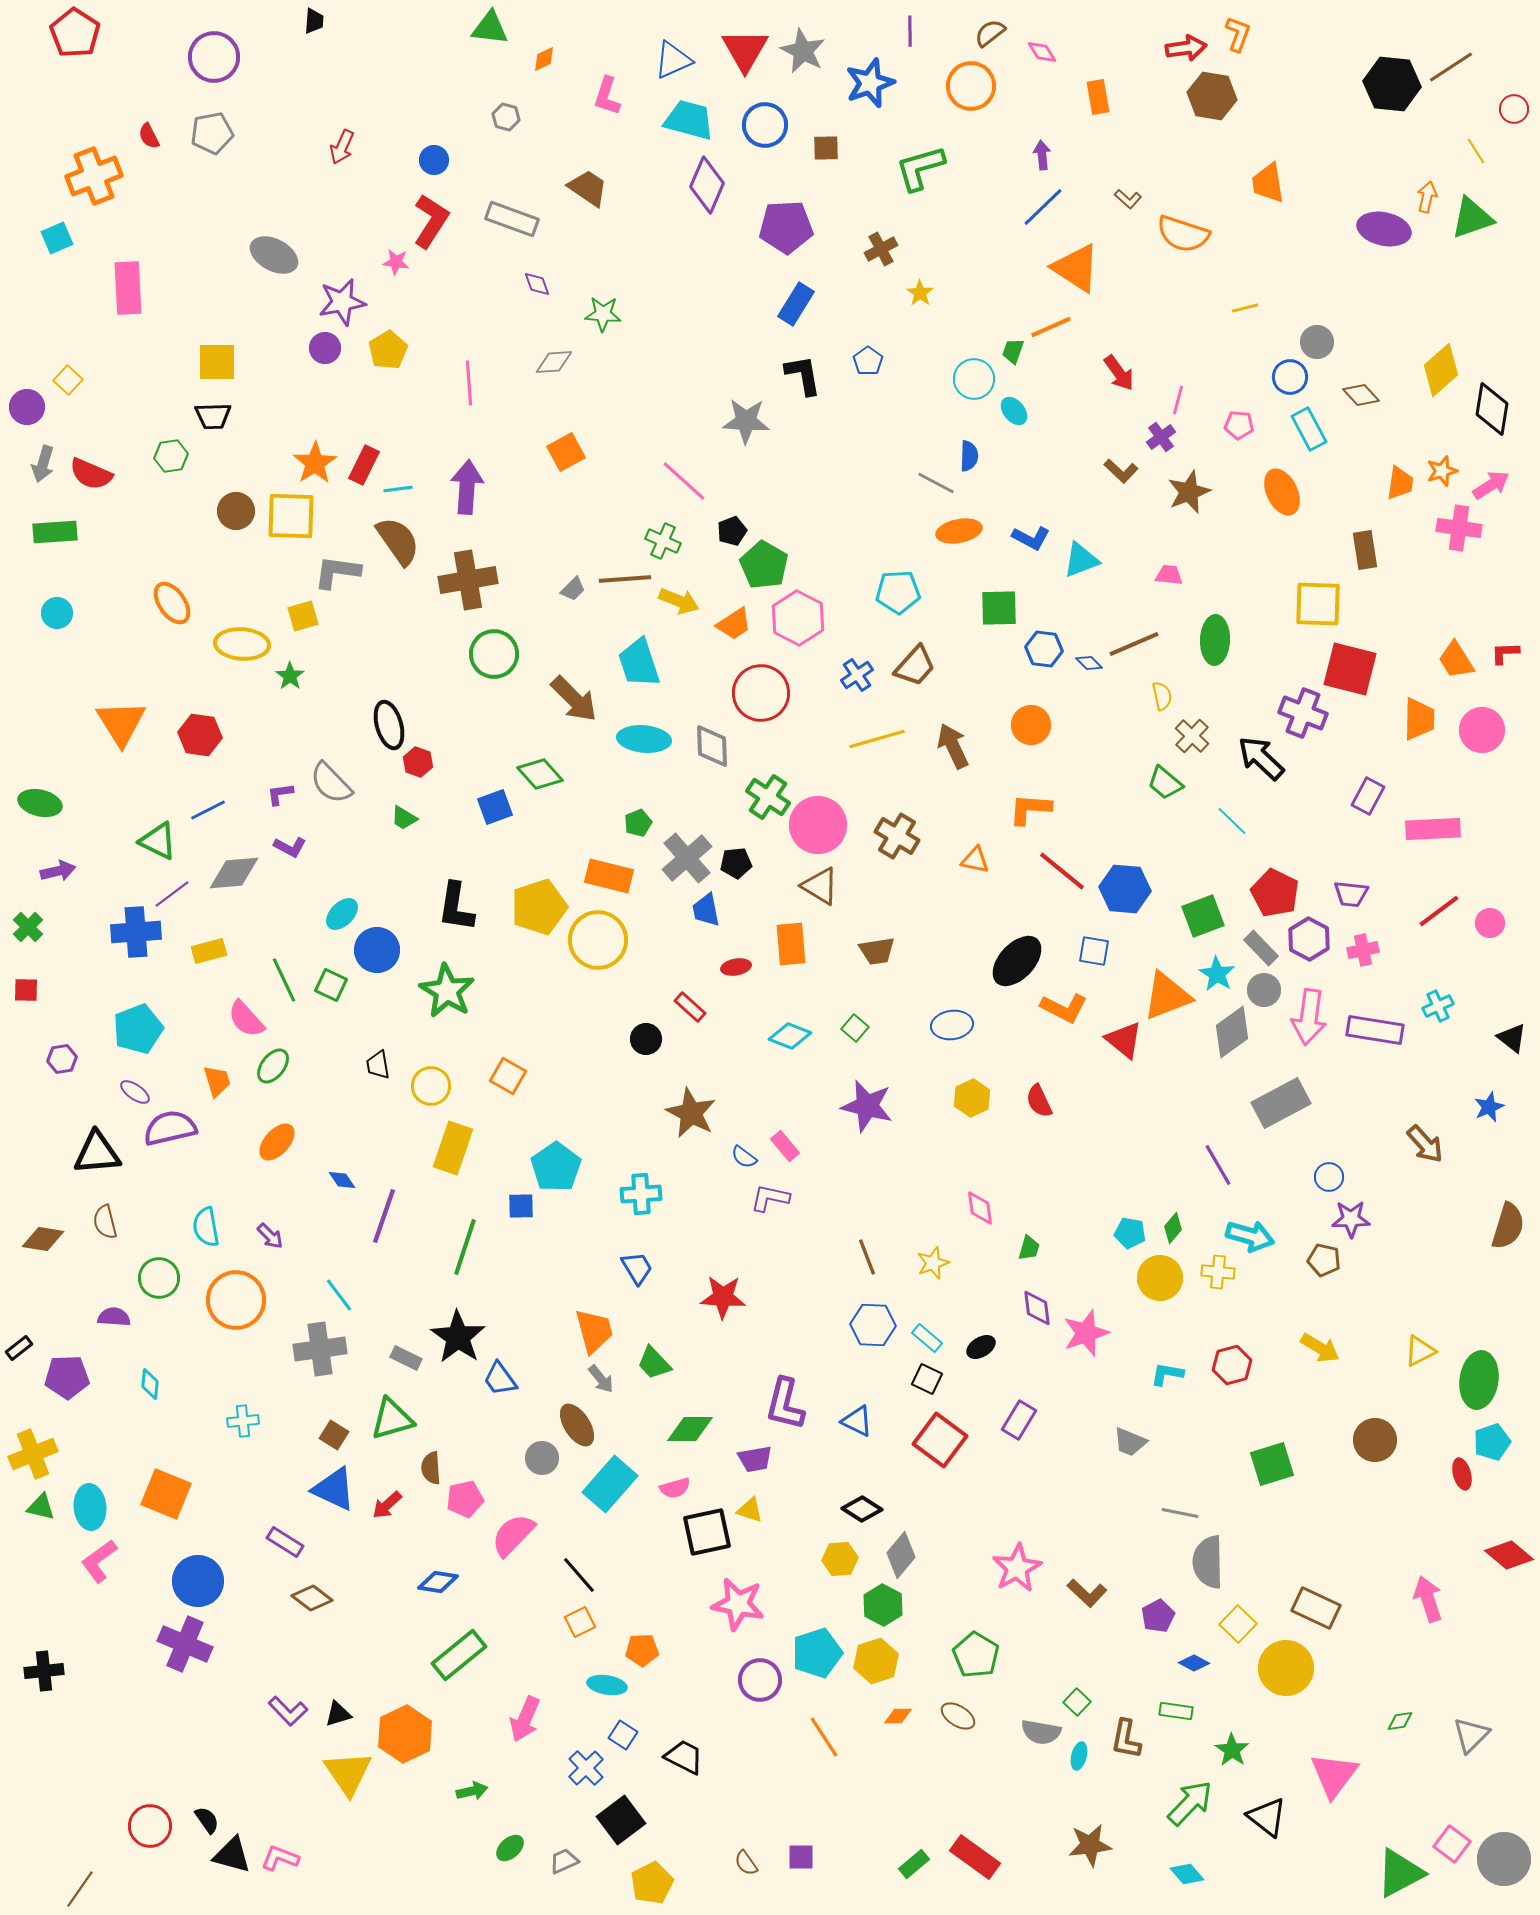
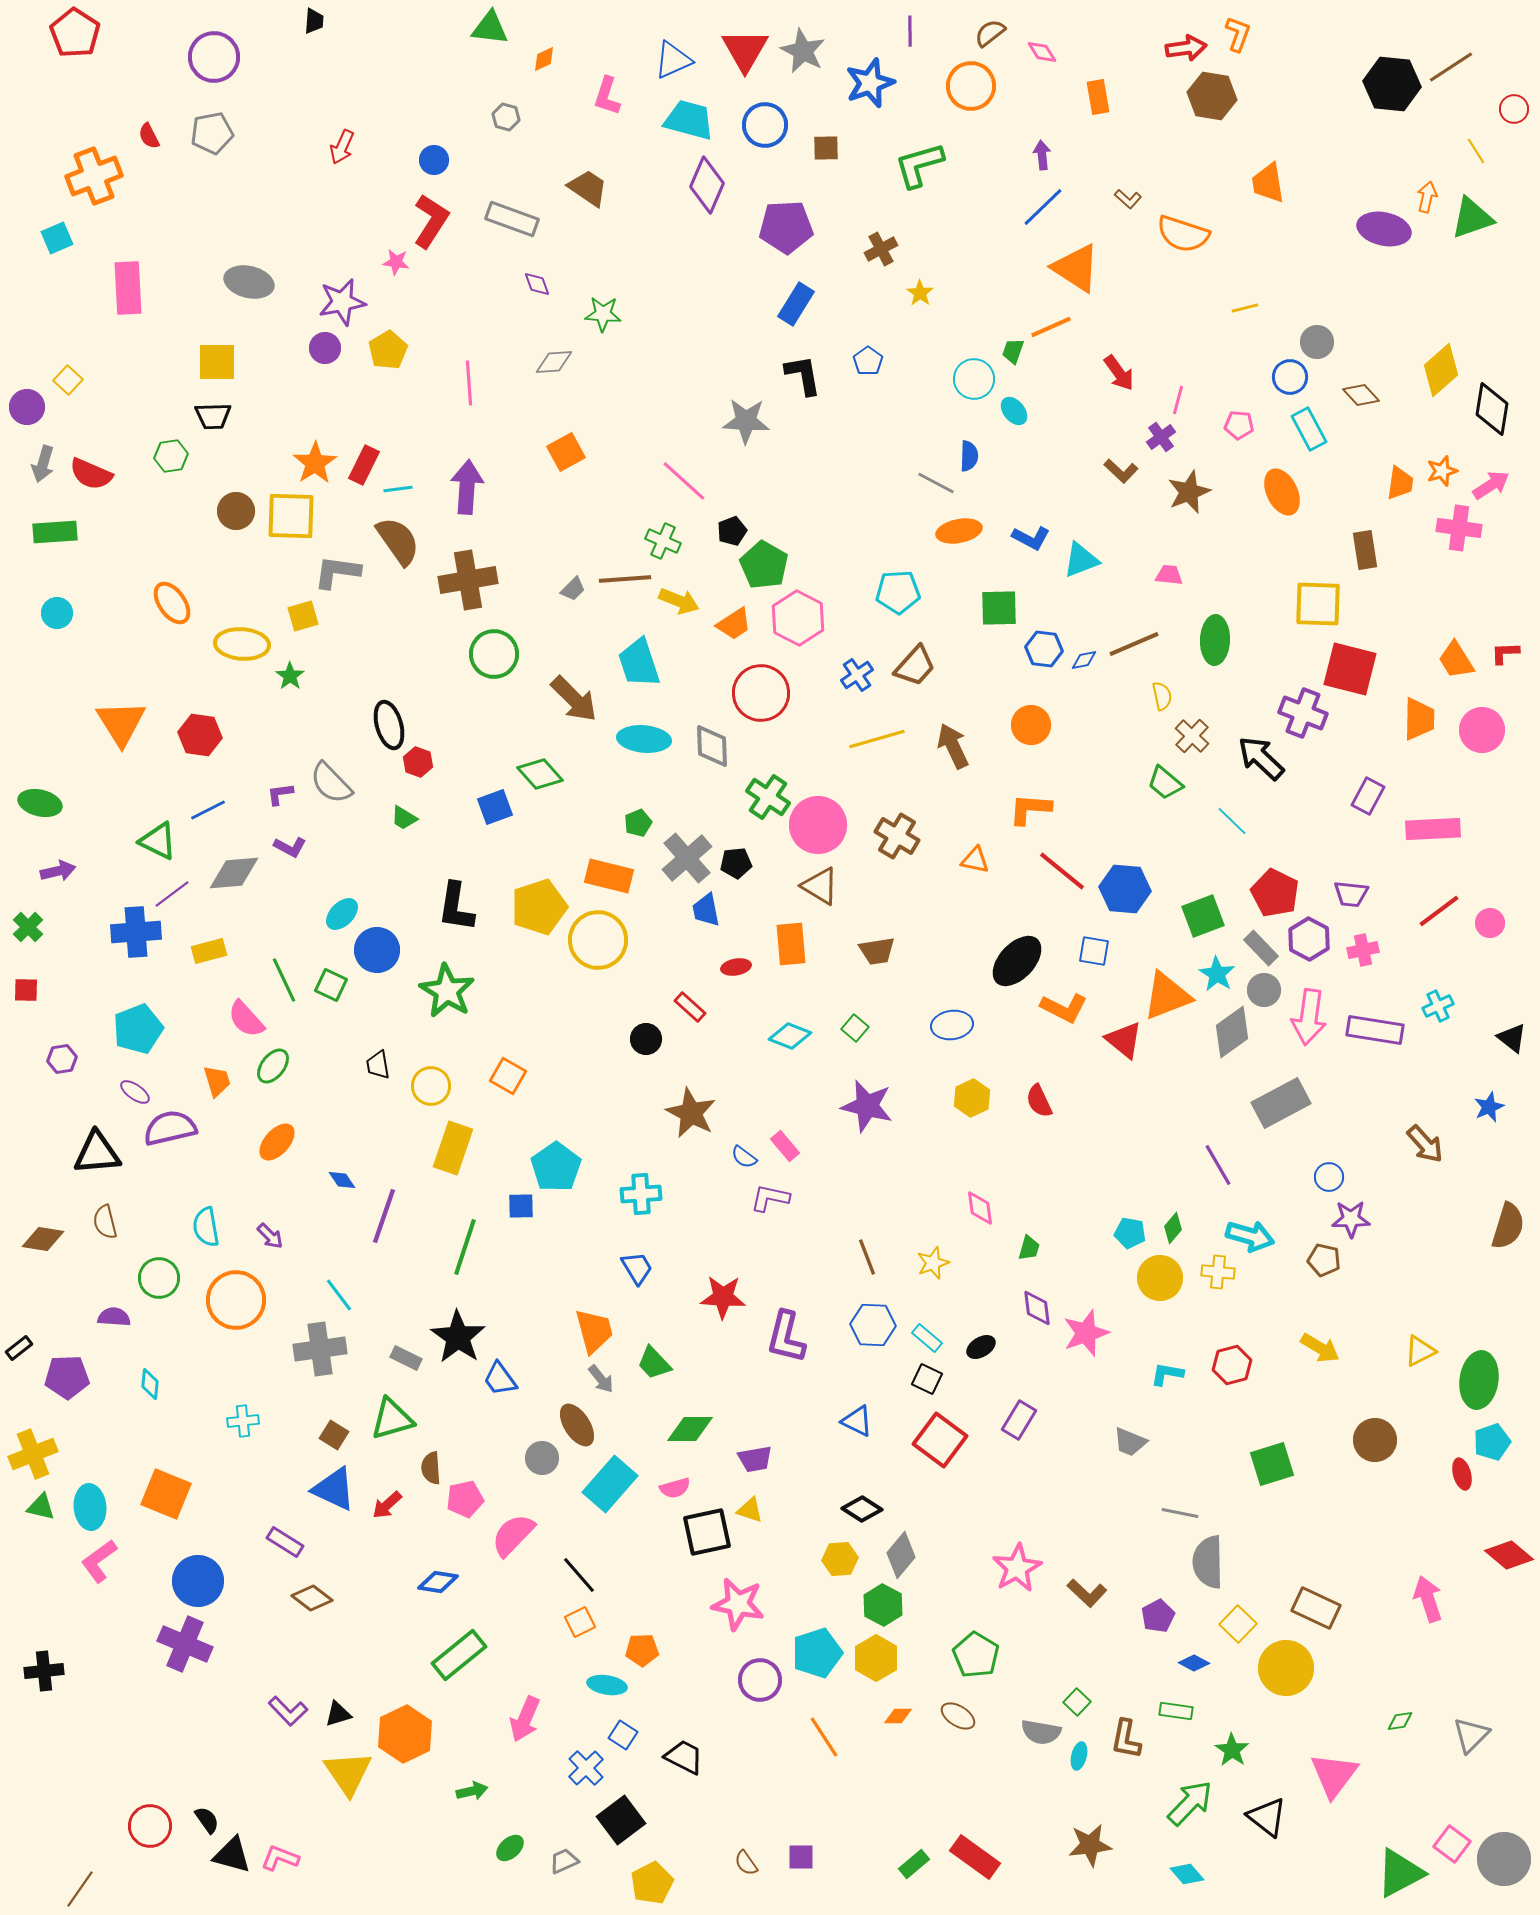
green L-shape at (920, 168): moved 1 px left, 3 px up
gray ellipse at (274, 255): moved 25 px left, 27 px down; rotated 15 degrees counterclockwise
blue diamond at (1089, 663): moved 5 px left, 3 px up; rotated 56 degrees counterclockwise
purple L-shape at (785, 1404): moved 1 px right, 67 px up
yellow hexagon at (876, 1661): moved 3 px up; rotated 12 degrees counterclockwise
